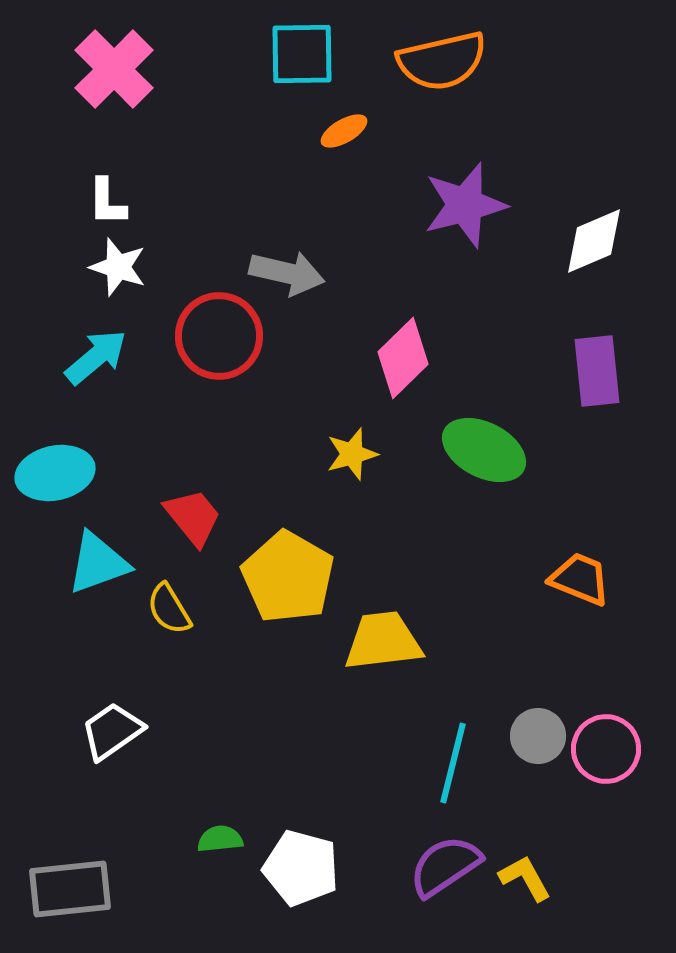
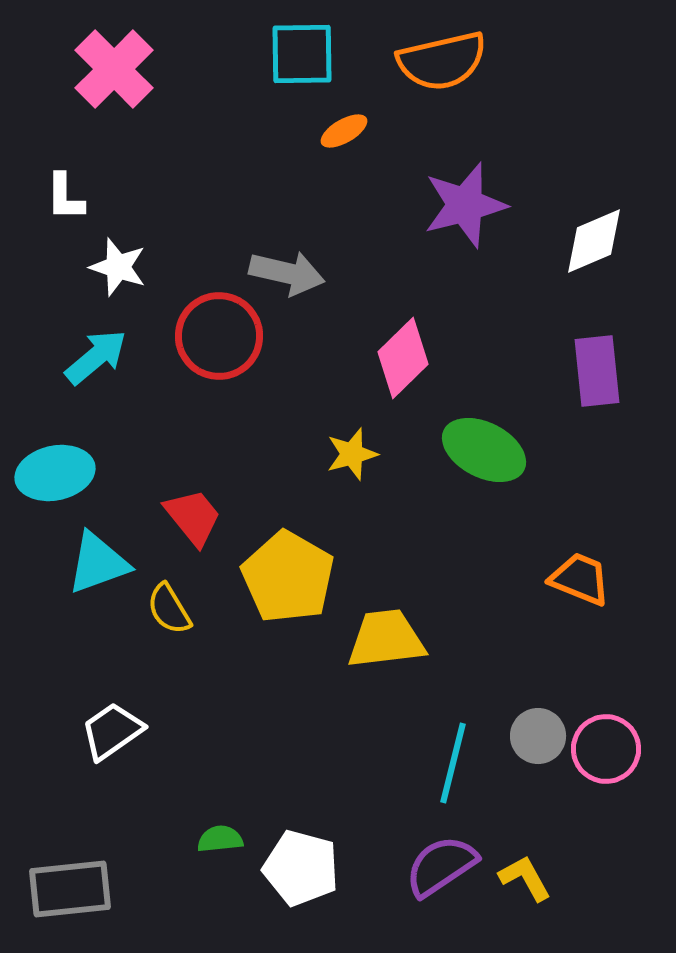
white L-shape: moved 42 px left, 5 px up
yellow trapezoid: moved 3 px right, 2 px up
purple semicircle: moved 4 px left
